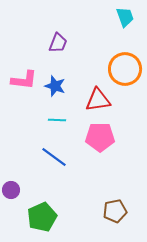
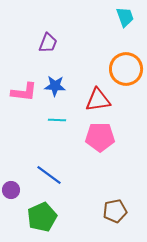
purple trapezoid: moved 10 px left
orange circle: moved 1 px right
pink L-shape: moved 12 px down
blue star: rotated 15 degrees counterclockwise
blue line: moved 5 px left, 18 px down
